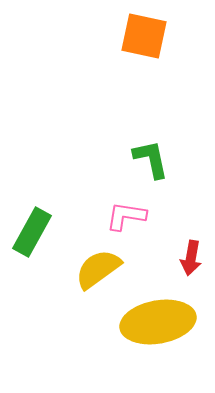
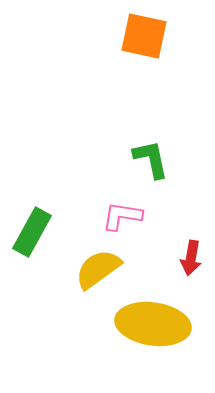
pink L-shape: moved 4 px left
yellow ellipse: moved 5 px left, 2 px down; rotated 18 degrees clockwise
